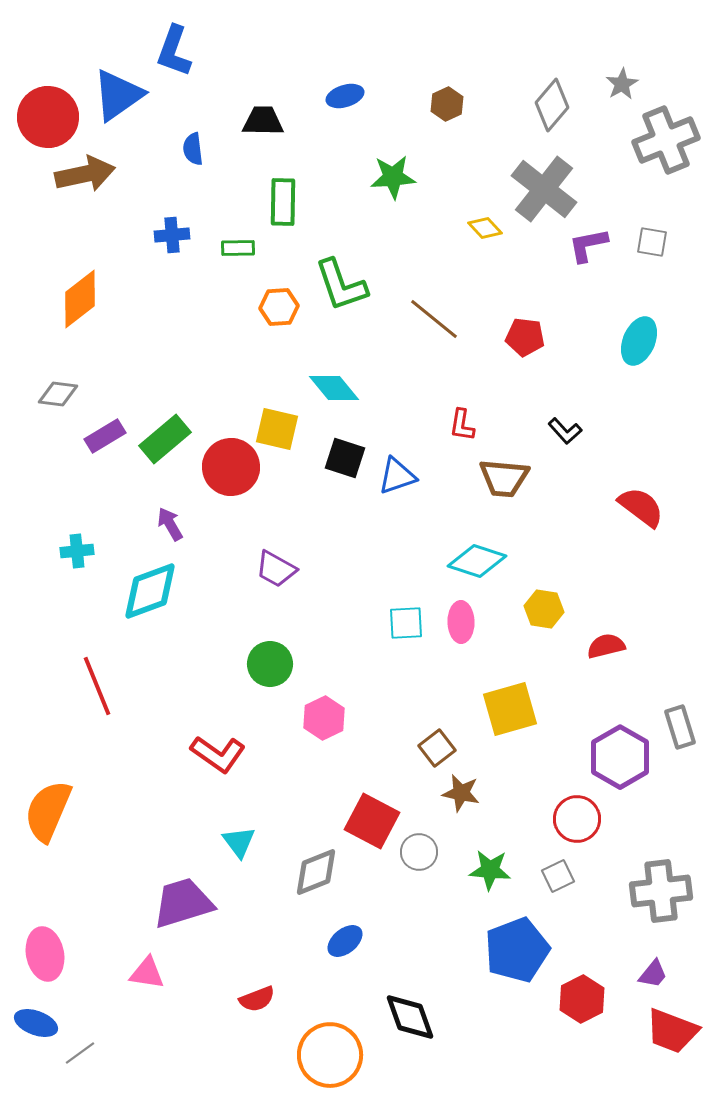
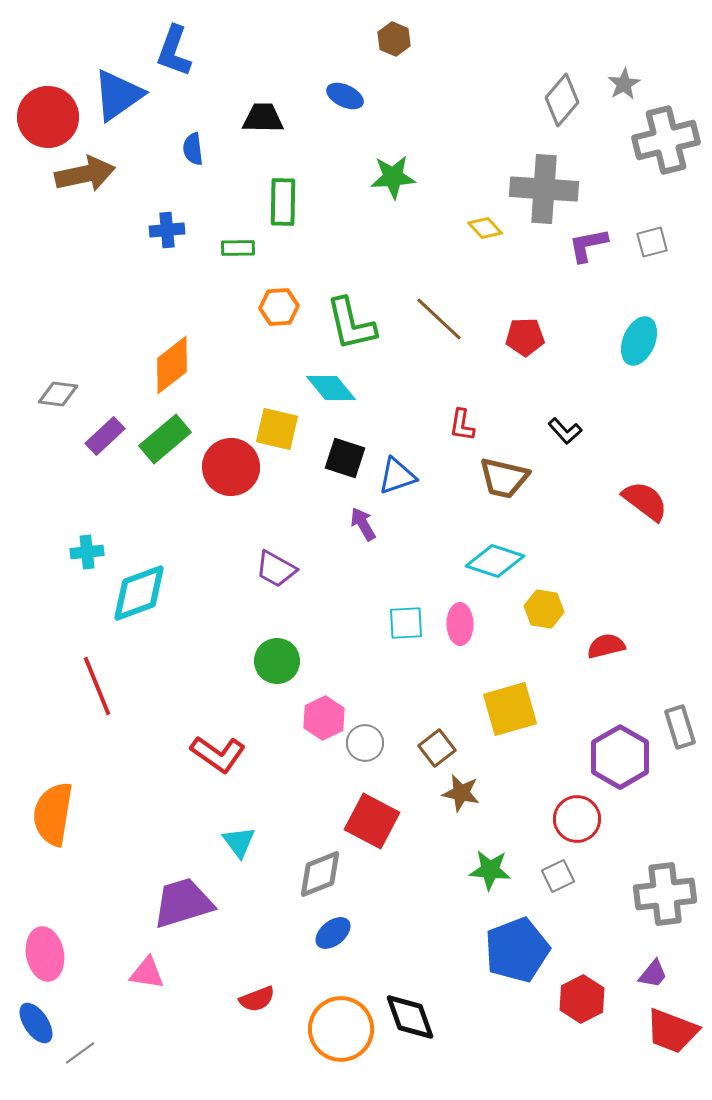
gray star at (622, 84): moved 2 px right
blue ellipse at (345, 96): rotated 42 degrees clockwise
brown hexagon at (447, 104): moved 53 px left, 65 px up; rotated 12 degrees counterclockwise
gray diamond at (552, 105): moved 10 px right, 5 px up
black trapezoid at (263, 121): moved 3 px up
gray cross at (666, 140): rotated 8 degrees clockwise
gray cross at (544, 189): rotated 34 degrees counterclockwise
blue cross at (172, 235): moved 5 px left, 5 px up
gray square at (652, 242): rotated 24 degrees counterclockwise
green L-shape at (341, 285): moved 10 px right, 39 px down; rotated 6 degrees clockwise
orange diamond at (80, 299): moved 92 px right, 66 px down
brown line at (434, 319): moved 5 px right; rotated 4 degrees clockwise
red pentagon at (525, 337): rotated 9 degrees counterclockwise
cyan diamond at (334, 388): moved 3 px left
purple rectangle at (105, 436): rotated 12 degrees counterclockwise
brown trapezoid at (504, 478): rotated 8 degrees clockwise
red semicircle at (641, 507): moved 4 px right, 6 px up
purple arrow at (170, 524): moved 193 px right
cyan cross at (77, 551): moved 10 px right, 1 px down
cyan diamond at (477, 561): moved 18 px right
cyan diamond at (150, 591): moved 11 px left, 2 px down
pink ellipse at (461, 622): moved 1 px left, 2 px down
green circle at (270, 664): moved 7 px right, 3 px up
orange semicircle at (48, 811): moved 5 px right, 3 px down; rotated 14 degrees counterclockwise
gray circle at (419, 852): moved 54 px left, 109 px up
gray diamond at (316, 872): moved 4 px right, 2 px down
gray cross at (661, 891): moved 4 px right, 3 px down
blue ellipse at (345, 941): moved 12 px left, 8 px up
blue ellipse at (36, 1023): rotated 36 degrees clockwise
orange circle at (330, 1055): moved 11 px right, 26 px up
